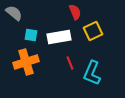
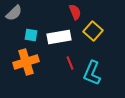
gray semicircle: rotated 96 degrees clockwise
yellow square: rotated 24 degrees counterclockwise
